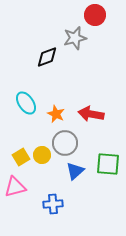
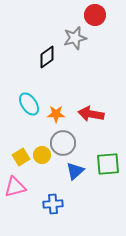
black diamond: rotated 15 degrees counterclockwise
cyan ellipse: moved 3 px right, 1 px down
orange star: rotated 24 degrees counterclockwise
gray circle: moved 2 px left
green square: rotated 10 degrees counterclockwise
